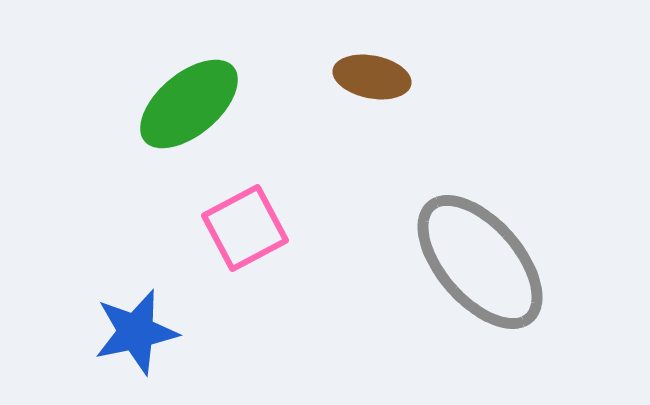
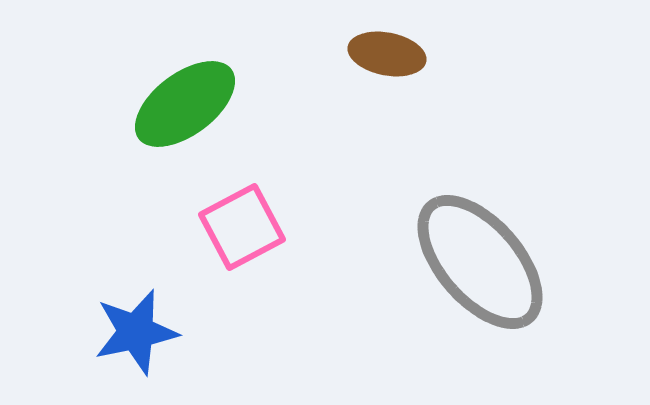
brown ellipse: moved 15 px right, 23 px up
green ellipse: moved 4 px left; rotated 3 degrees clockwise
pink square: moved 3 px left, 1 px up
